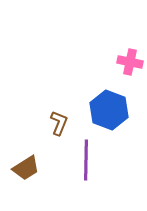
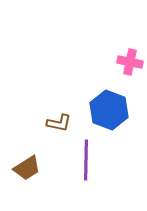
brown L-shape: rotated 80 degrees clockwise
brown trapezoid: moved 1 px right
